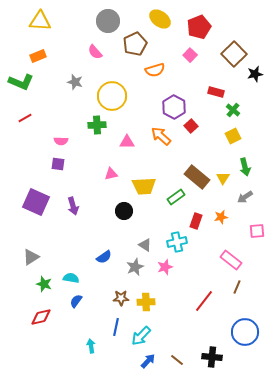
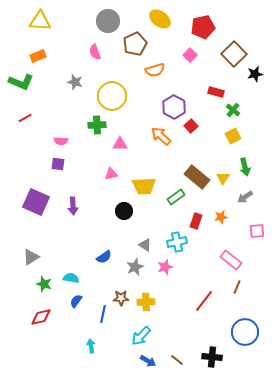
red pentagon at (199, 27): moved 4 px right; rotated 10 degrees clockwise
pink semicircle at (95, 52): rotated 21 degrees clockwise
pink triangle at (127, 142): moved 7 px left, 2 px down
purple arrow at (73, 206): rotated 12 degrees clockwise
blue line at (116, 327): moved 13 px left, 13 px up
blue arrow at (148, 361): rotated 77 degrees clockwise
